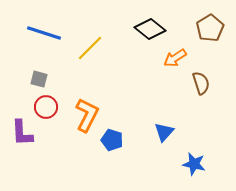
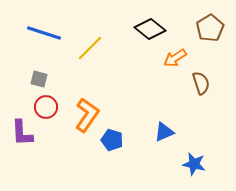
orange L-shape: rotated 8 degrees clockwise
blue triangle: rotated 25 degrees clockwise
